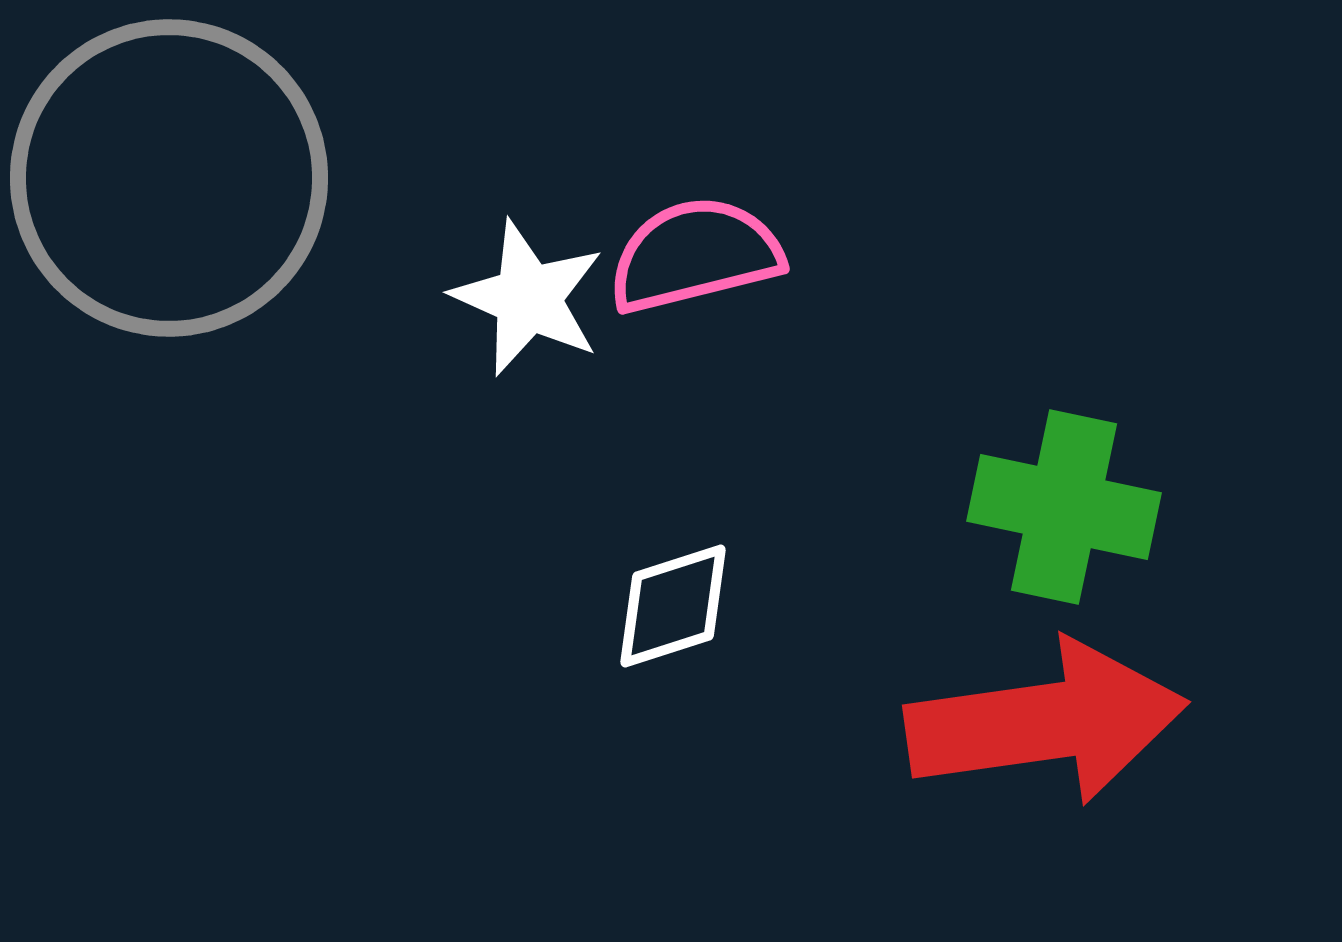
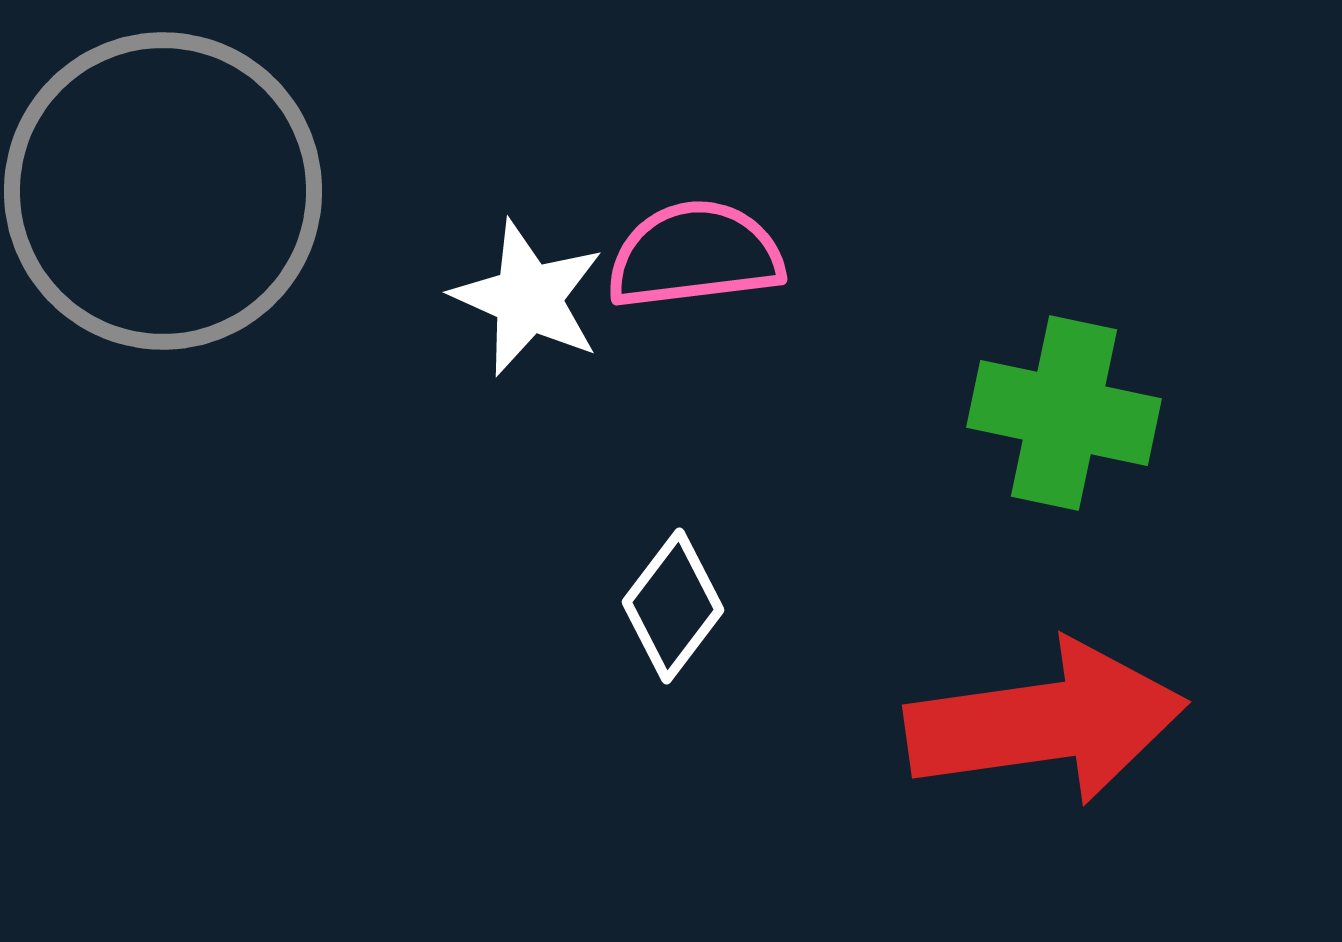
gray circle: moved 6 px left, 13 px down
pink semicircle: rotated 7 degrees clockwise
green cross: moved 94 px up
white diamond: rotated 35 degrees counterclockwise
